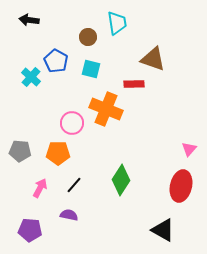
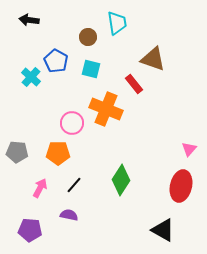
red rectangle: rotated 54 degrees clockwise
gray pentagon: moved 3 px left, 1 px down
